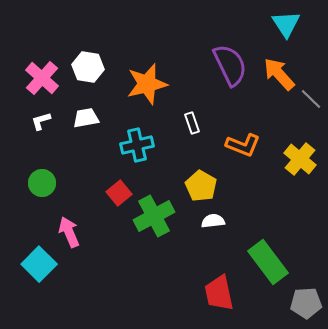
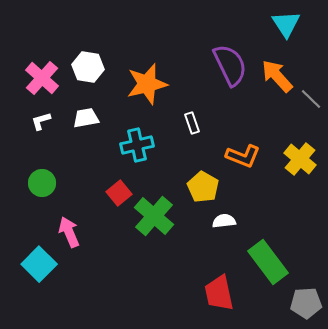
orange arrow: moved 2 px left, 2 px down
orange L-shape: moved 11 px down
yellow pentagon: moved 2 px right, 1 px down
green cross: rotated 21 degrees counterclockwise
white semicircle: moved 11 px right
